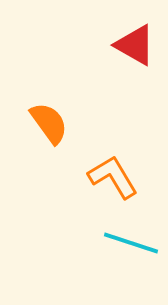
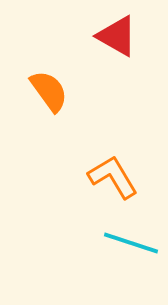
red triangle: moved 18 px left, 9 px up
orange semicircle: moved 32 px up
